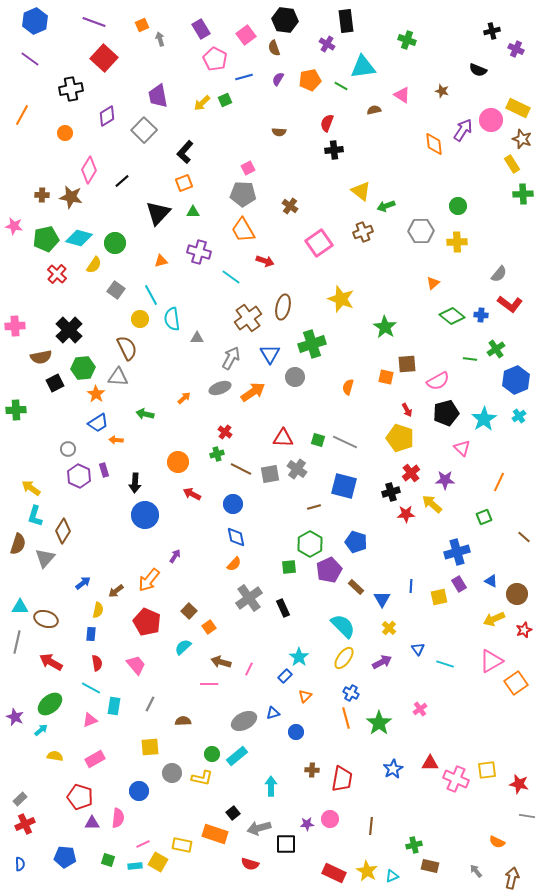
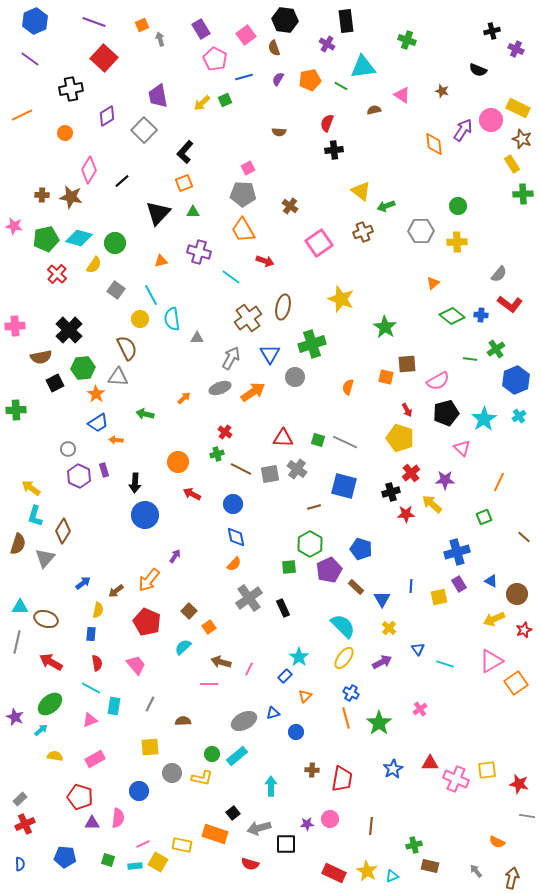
orange line at (22, 115): rotated 35 degrees clockwise
blue pentagon at (356, 542): moved 5 px right, 7 px down
